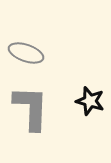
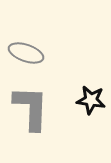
black star: moved 1 px right, 1 px up; rotated 8 degrees counterclockwise
